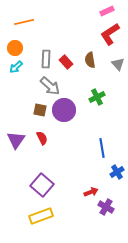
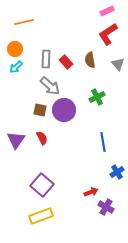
red L-shape: moved 2 px left
orange circle: moved 1 px down
blue line: moved 1 px right, 6 px up
